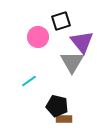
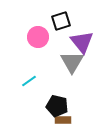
brown rectangle: moved 1 px left, 1 px down
